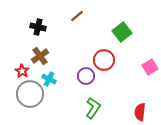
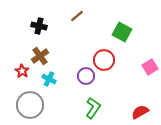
black cross: moved 1 px right, 1 px up
green square: rotated 24 degrees counterclockwise
gray circle: moved 11 px down
red semicircle: rotated 54 degrees clockwise
